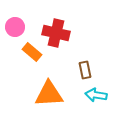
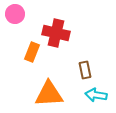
pink circle: moved 13 px up
orange rectangle: rotated 72 degrees clockwise
